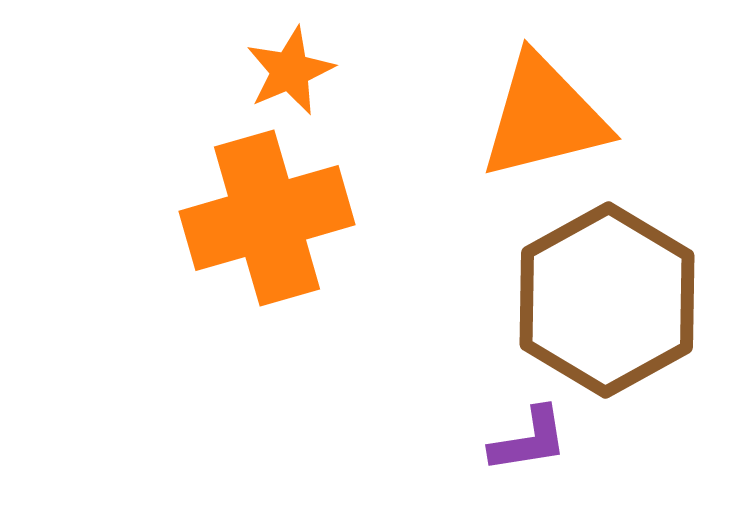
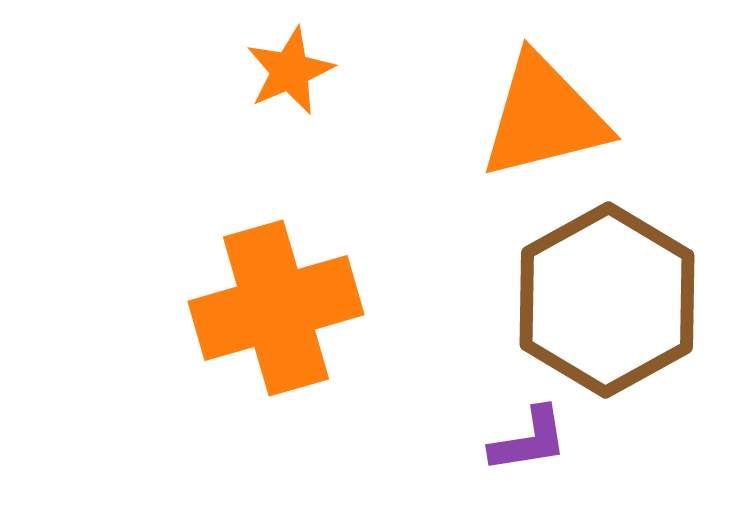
orange cross: moved 9 px right, 90 px down
